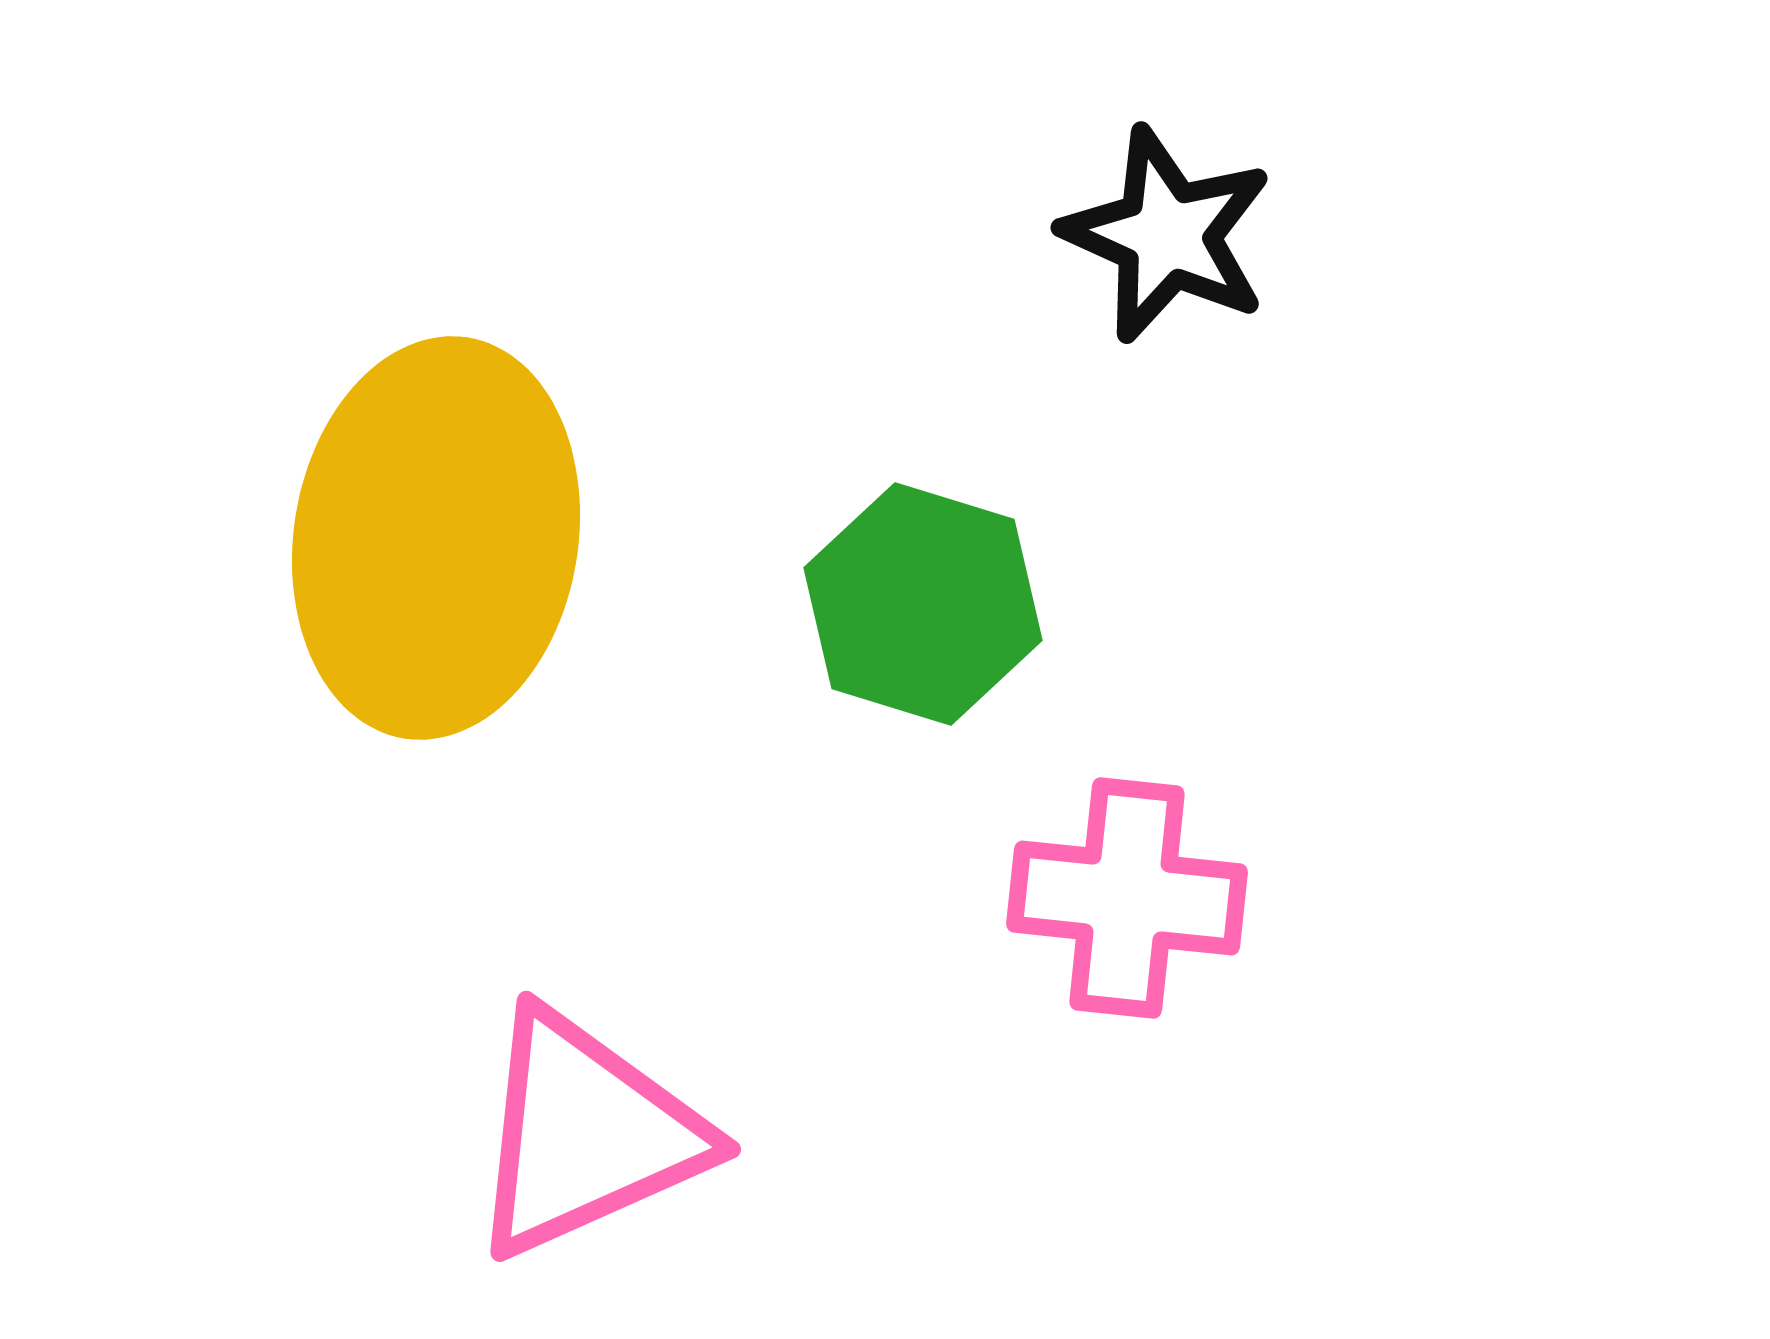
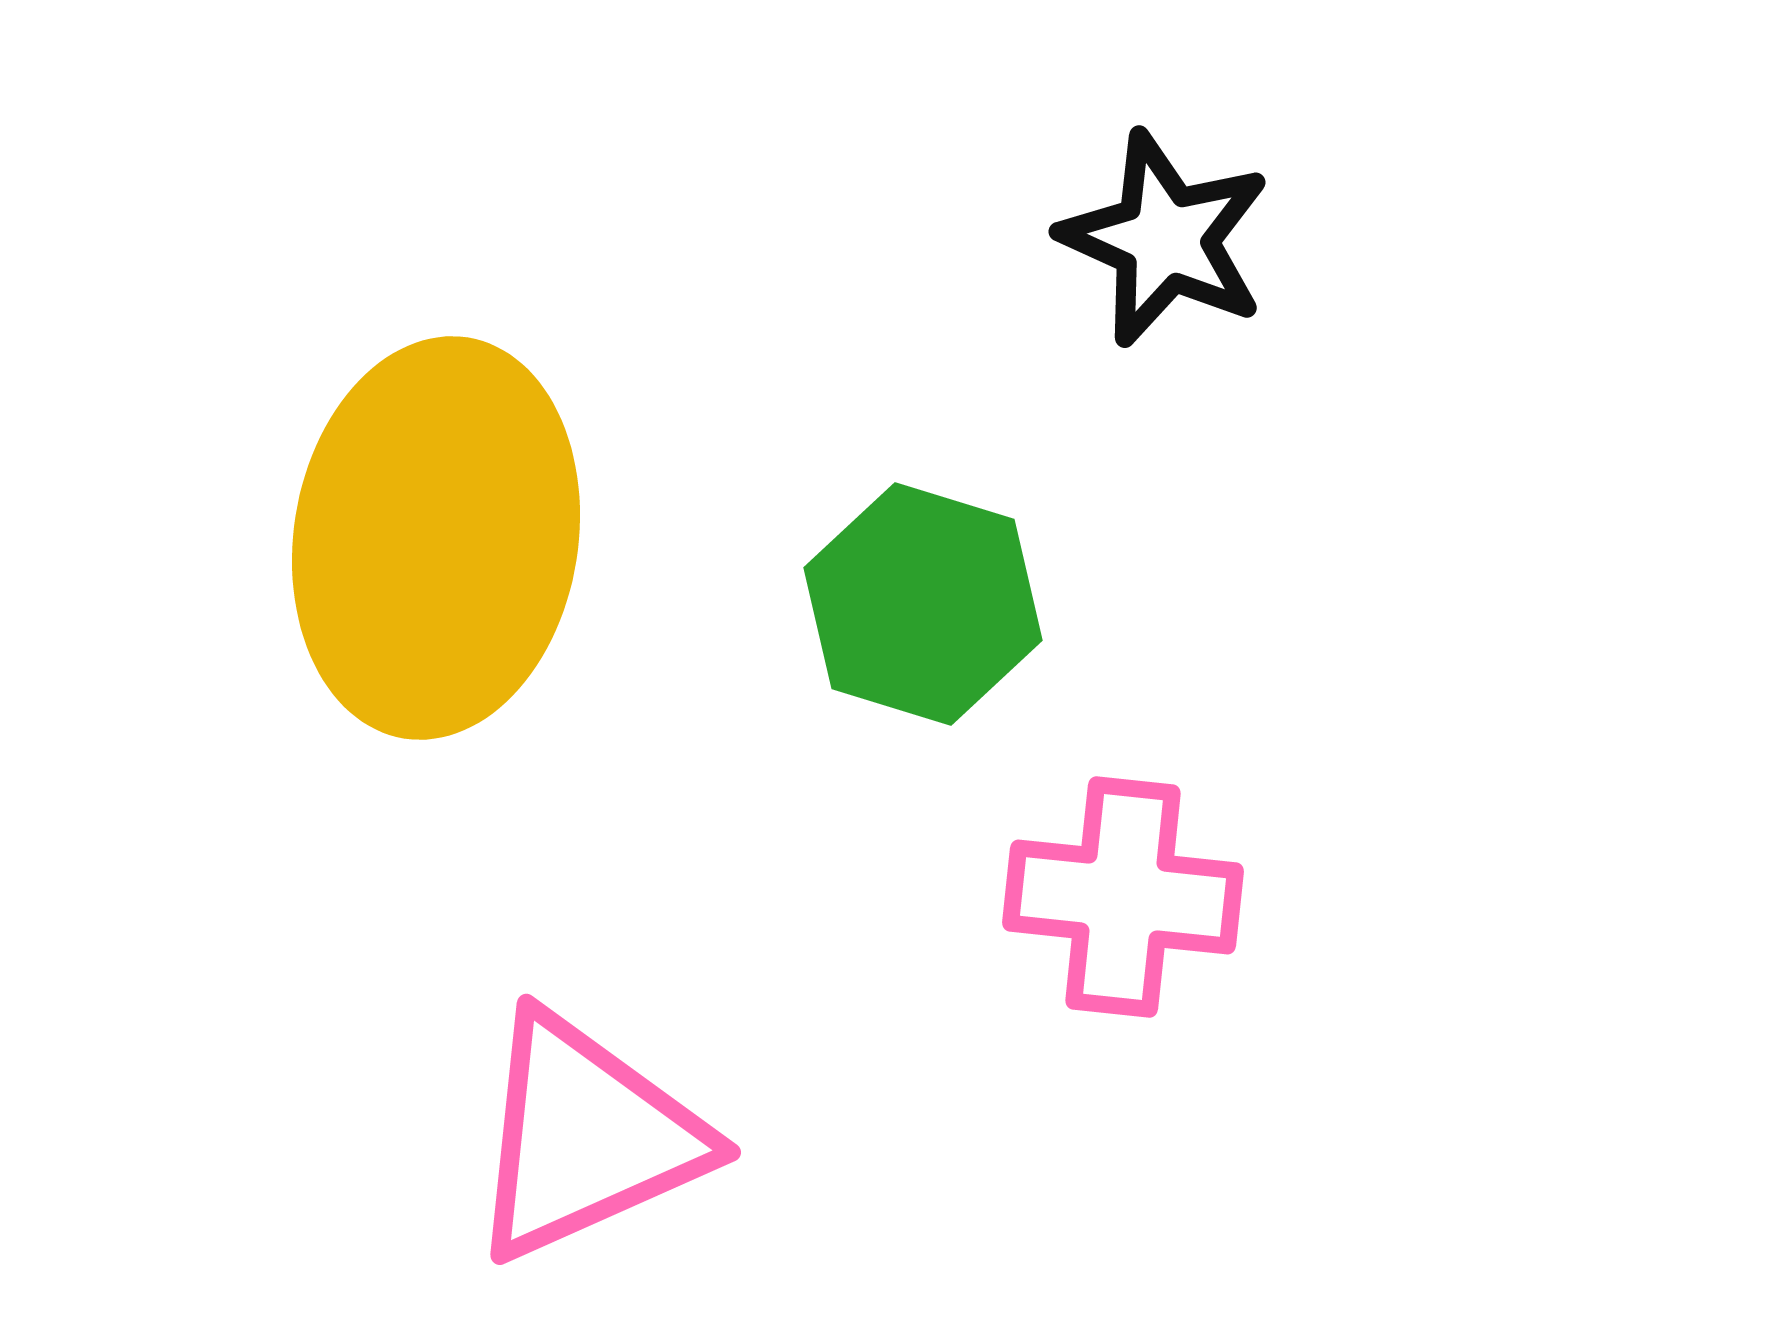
black star: moved 2 px left, 4 px down
pink cross: moved 4 px left, 1 px up
pink triangle: moved 3 px down
